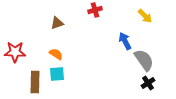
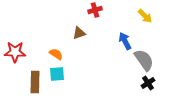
brown triangle: moved 22 px right, 10 px down
